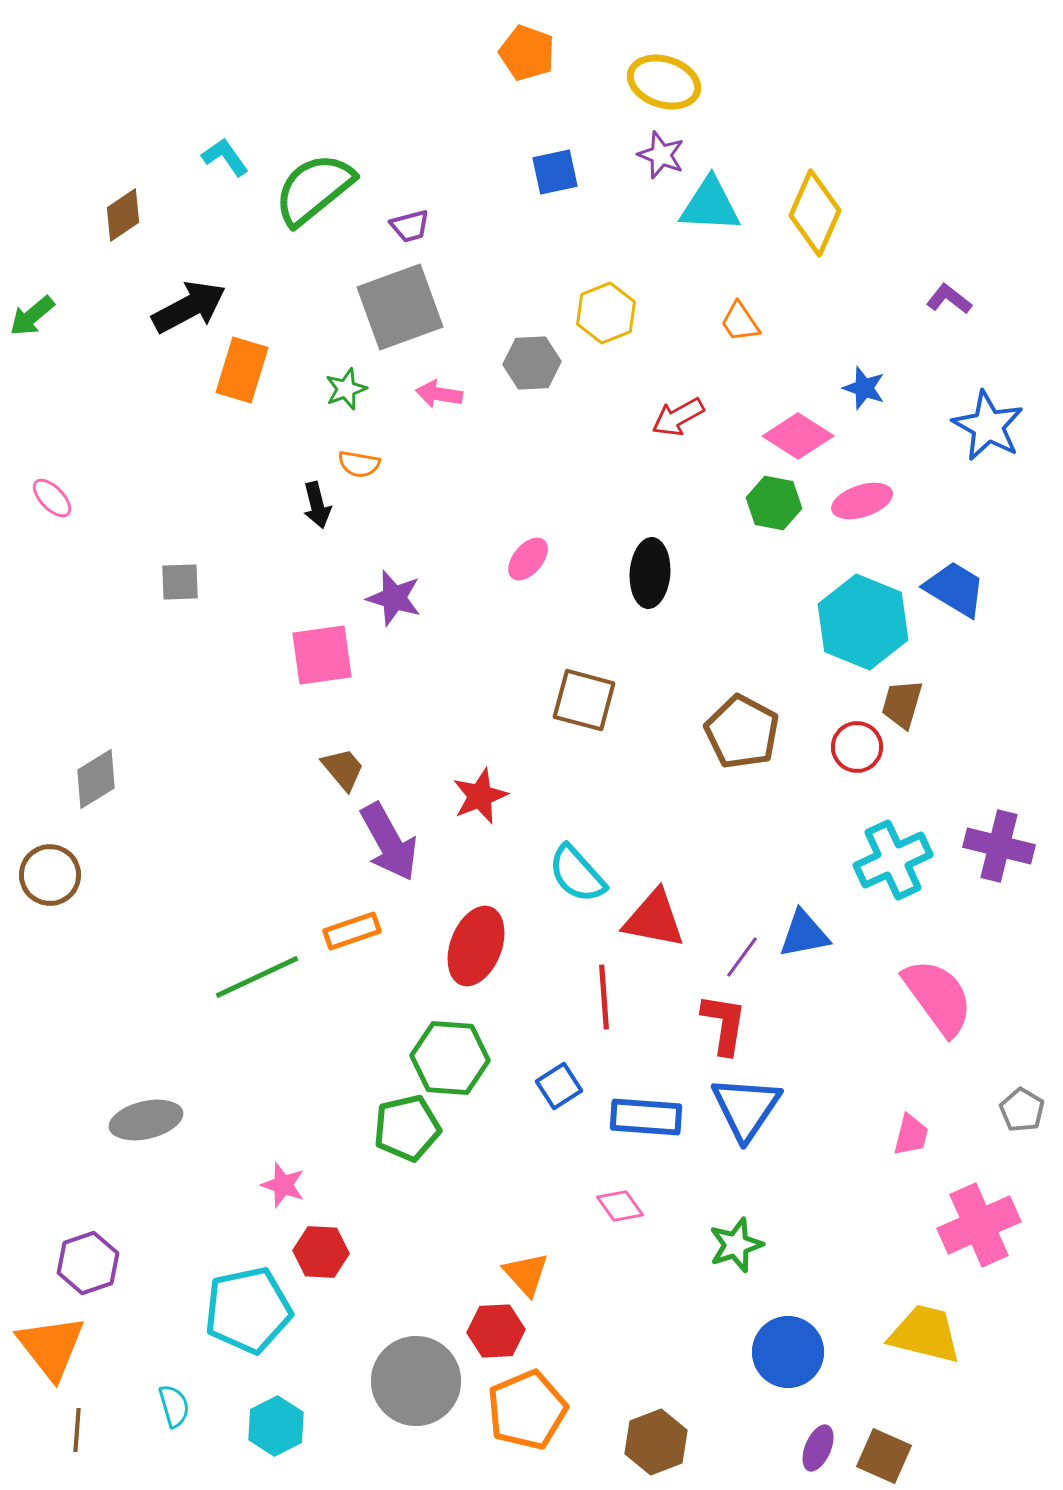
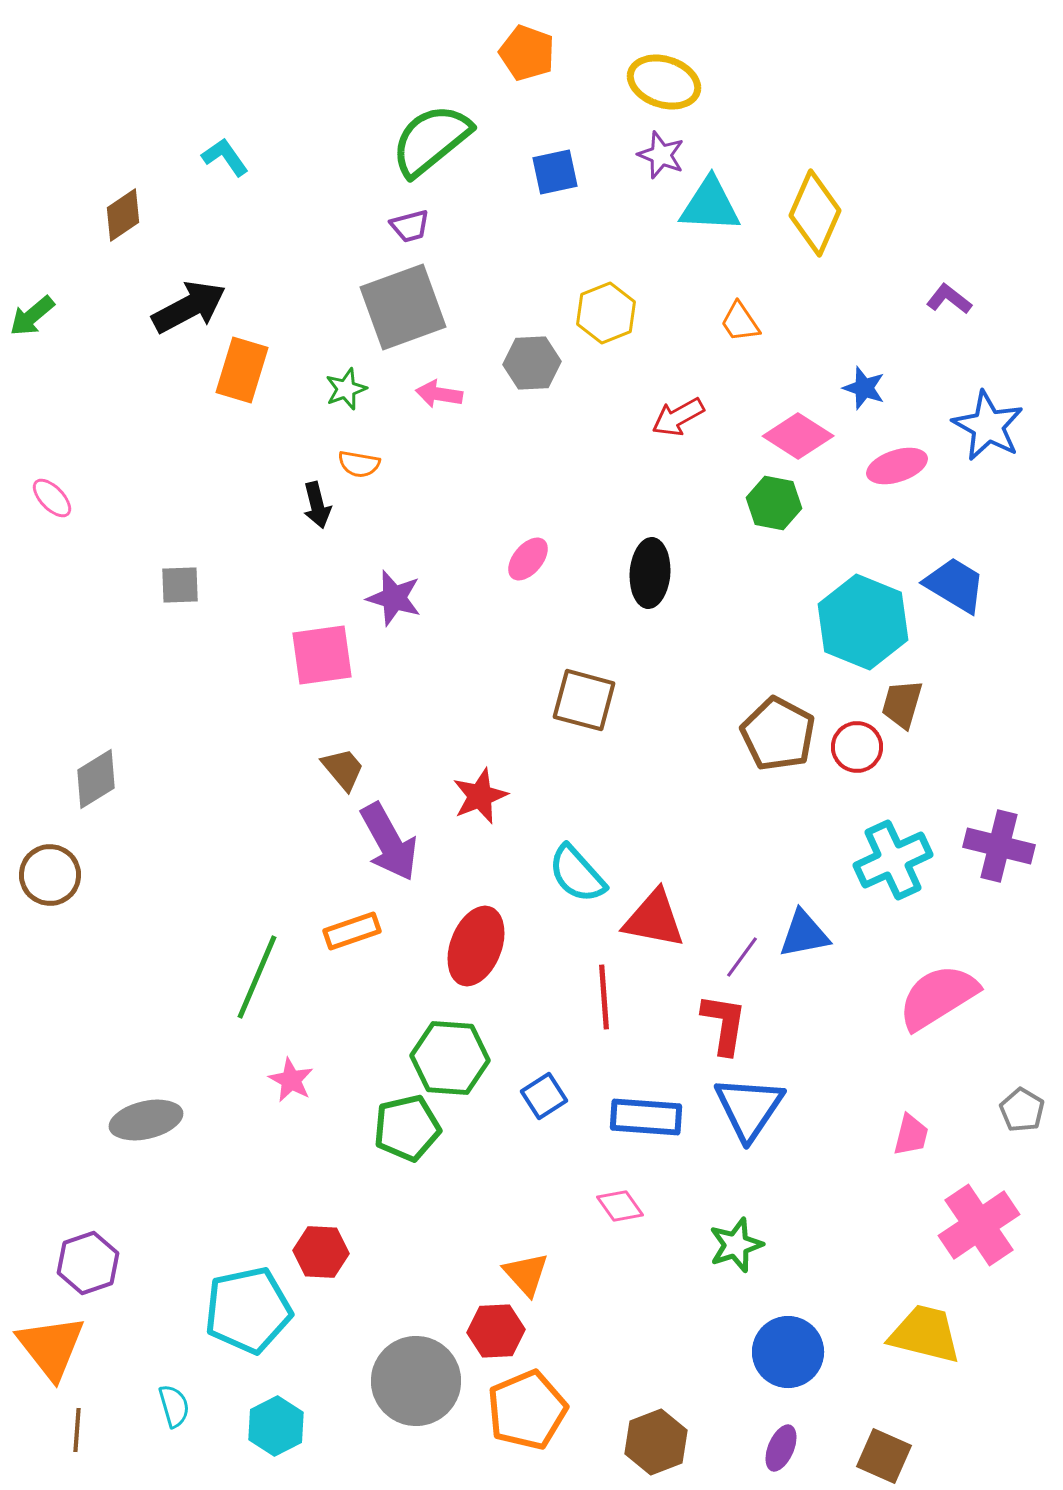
green semicircle at (314, 189): moved 117 px right, 49 px up
gray square at (400, 307): moved 3 px right
pink ellipse at (862, 501): moved 35 px right, 35 px up
gray square at (180, 582): moved 3 px down
blue trapezoid at (955, 589): moved 4 px up
brown pentagon at (742, 732): moved 36 px right, 2 px down
green line at (257, 977): rotated 42 degrees counterclockwise
pink semicircle at (938, 997): rotated 86 degrees counterclockwise
blue square at (559, 1086): moved 15 px left, 10 px down
blue triangle at (746, 1108): moved 3 px right
pink star at (283, 1185): moved 8 px right, 105 px up; rotated 9 degrees clockwise
pink cross at (979, 1225): rotated 10 degrees counterclockwise
purple ellipse at (818, 1448): moved 37 px left
